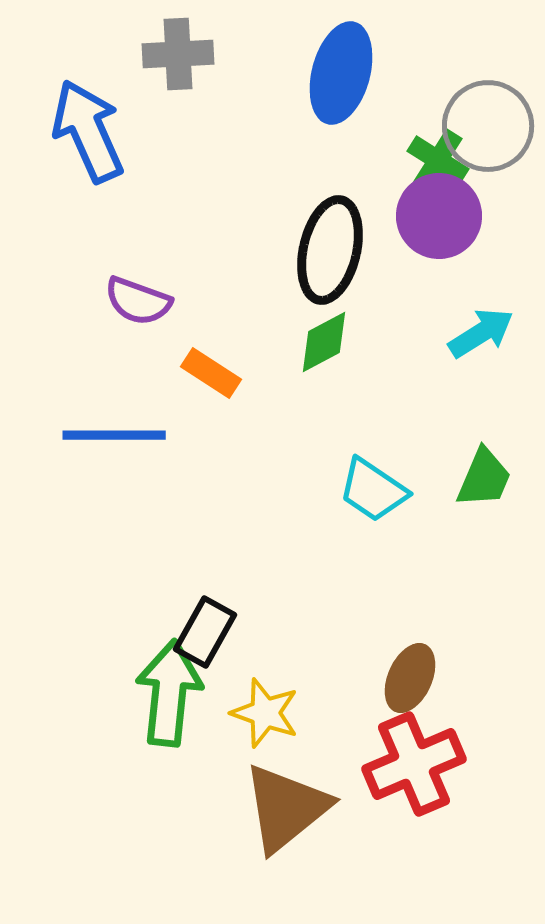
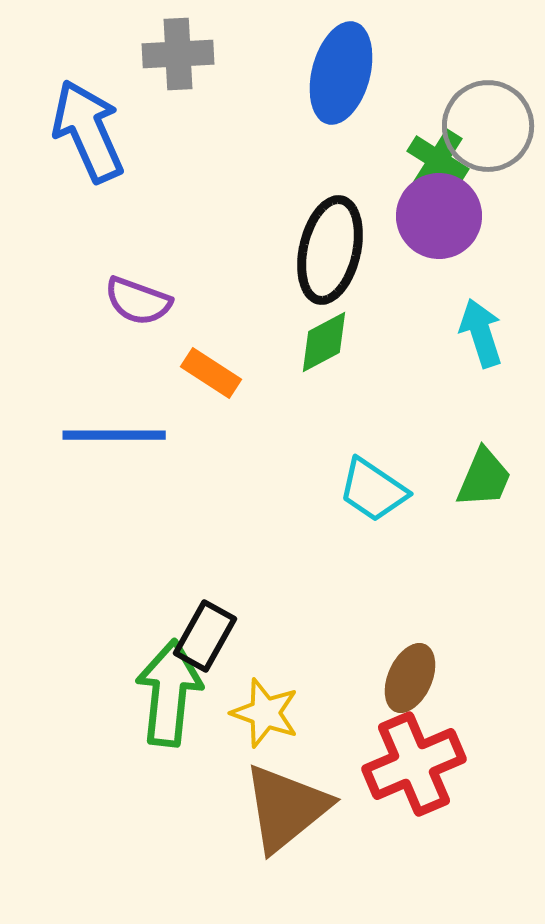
cyan arrow: rotated 76 degrees counterclockwise
black rectangle: moved 4 px down
